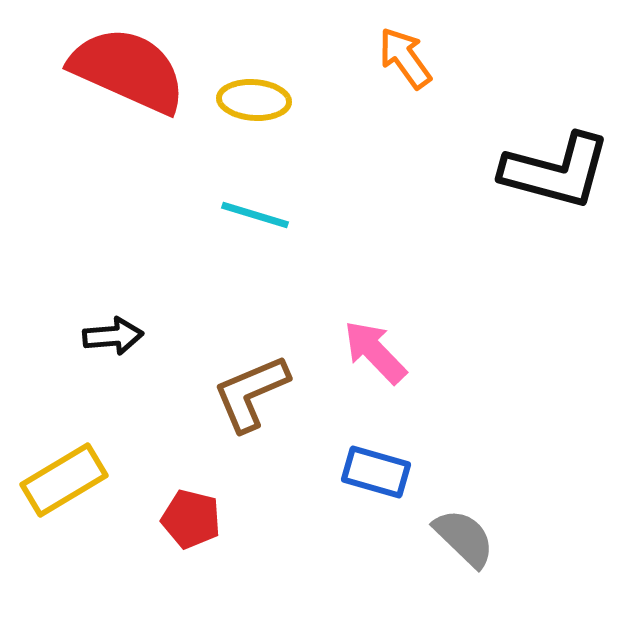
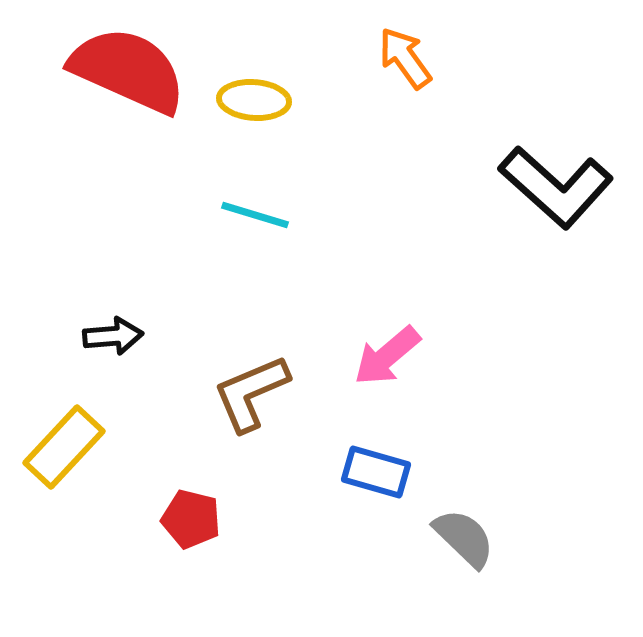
black L-shape: moved 16 px down; rotated 27 degrees clockwise
pink arrow: moved 12 px right, 4 px down; rotated 86 degrees counterclockwise
yellow rectangle: moved 33 px up; rotated 16 degrees counterclockwise
